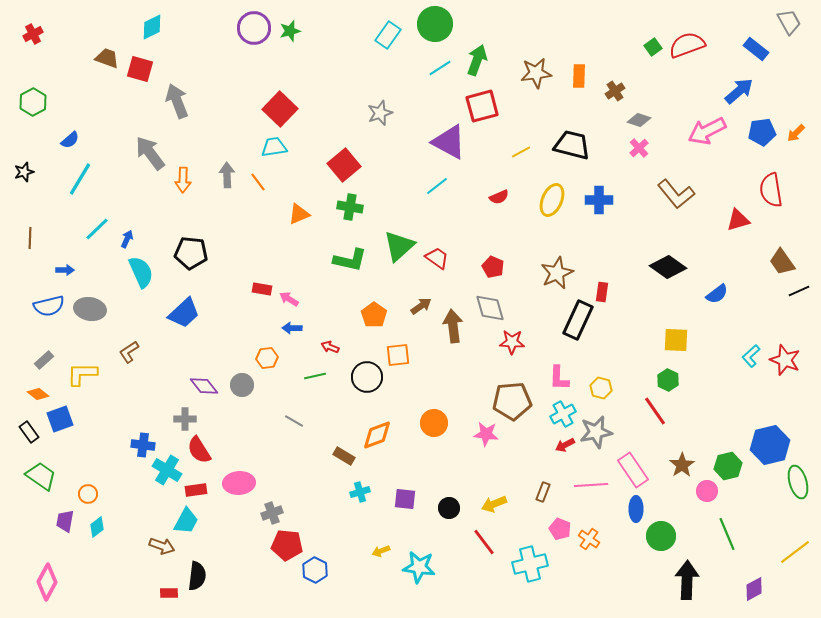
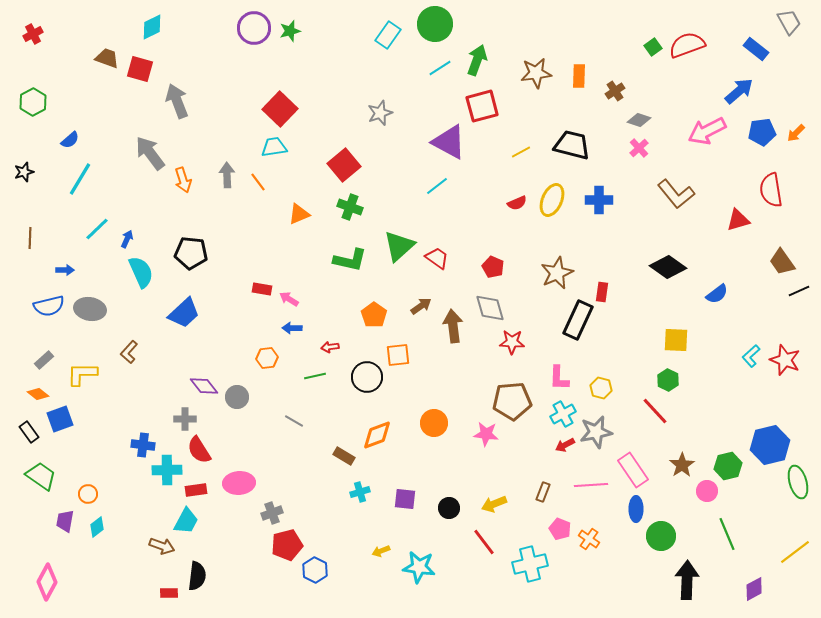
orange arrow at (183, 180): rotated 20 degrees counterclockwise
red semicircle at (499, 197): moved 18 px right, 6 px down
green cross at (350, 207): rotated 10 degrees clockwise
red arrow at (330, 347): rotated 30 degrees counterclockwise
brown L-shape at (129, 352): rotated 15 degrees counterclockwise
gray circle at (242, 385): moved 5 px left, 12 px down
red line at (655, 411): rotated 8 degrees counterclockwise
cyan cross at (167, 470): rotated 32 degrees counterclockwise
red pentagon at (287, 545): rotated 20 degrees counterclockwise
